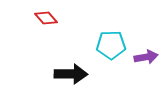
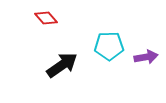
cyan pentagon: moved 2 px left, 1 px down
black arrow: moved 9 px left, 9 px up; rotated 36 degrees counterclockwise
